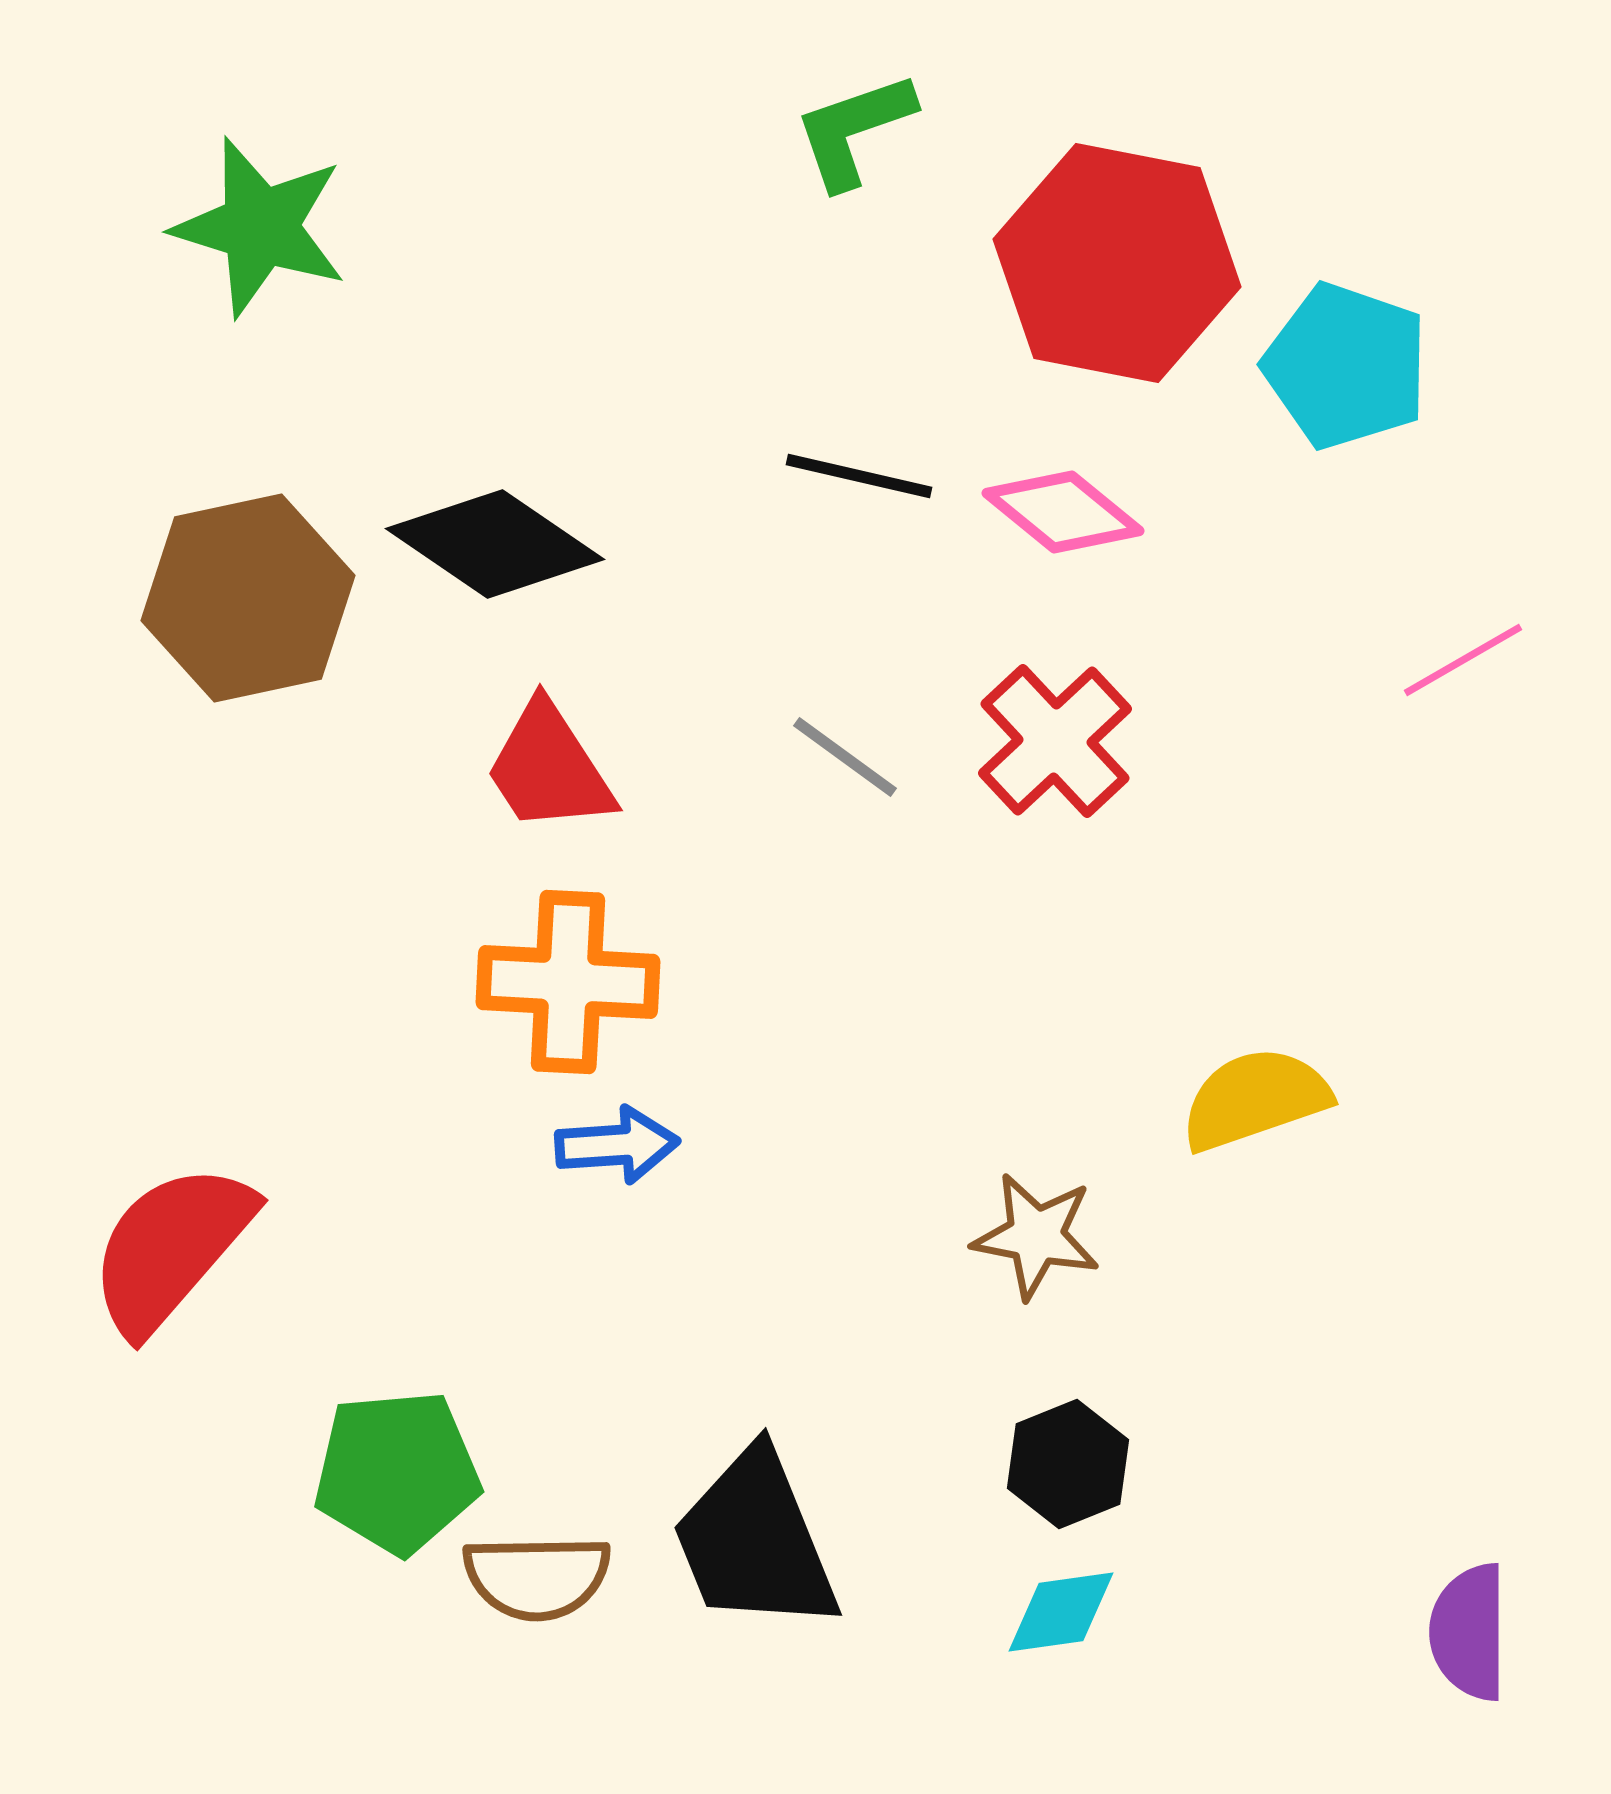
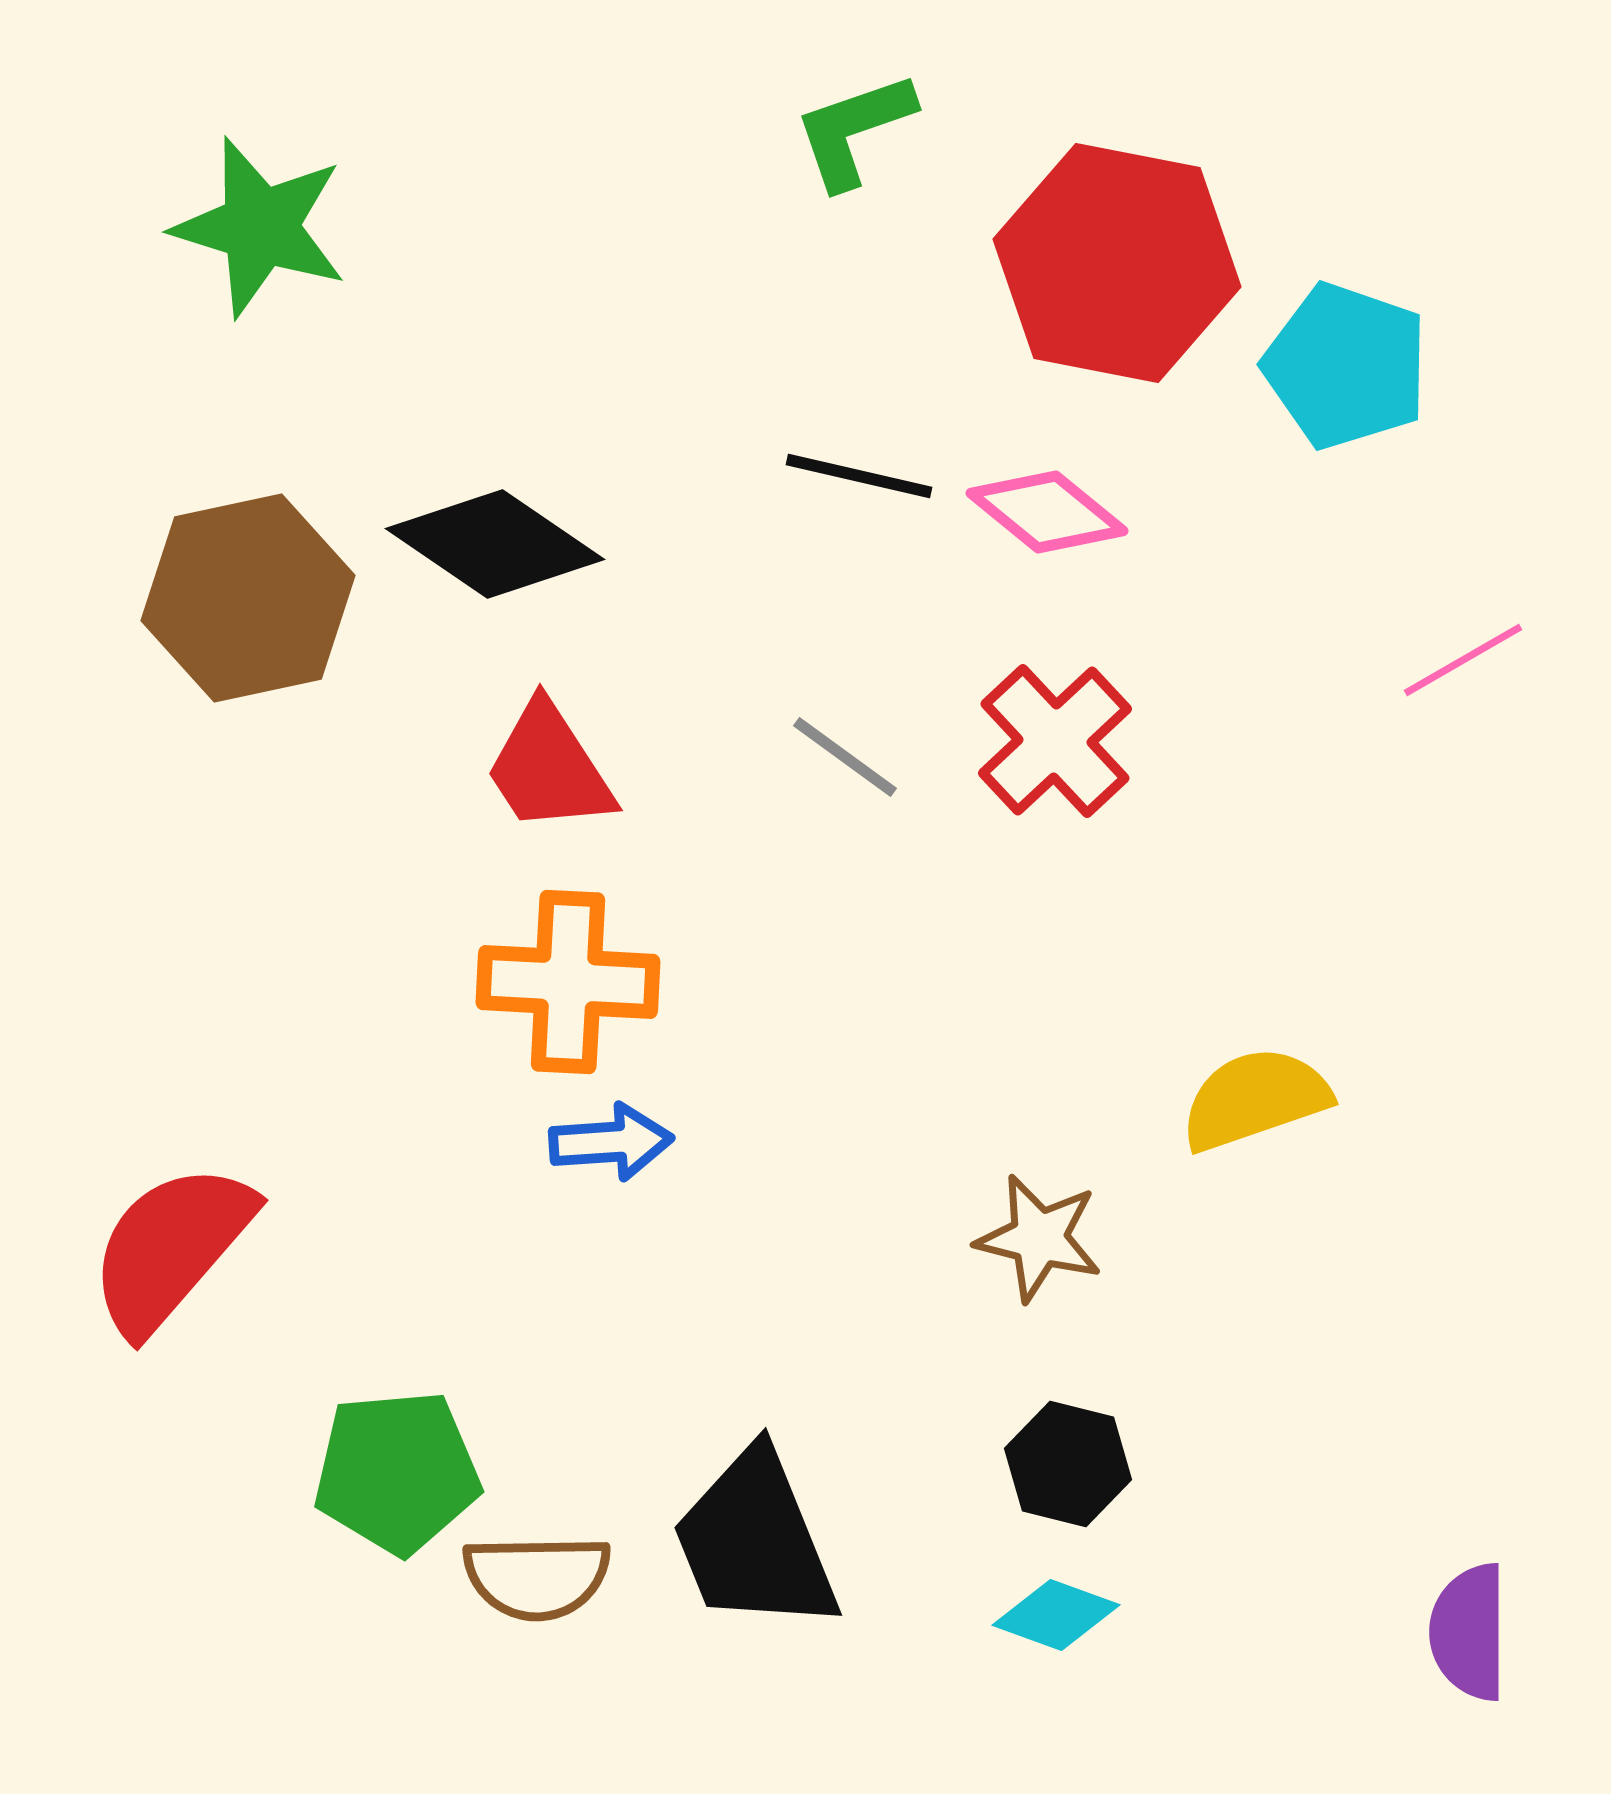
pink diamond: moved 16 px left
blue arrow: moved 6 px left, 3 px up
brown star: moved 3 px right, 2 px down; rotated 3 degrees clockwise
black hexagon: rotated 24 degrees counterclockwise
cyan diamond: moved 5 px left, 3 px down; rotated 28 degrees clockwise
